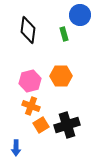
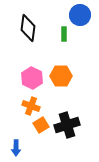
black diamond: moved 2 px up
green rectangle: rotated 16 degrees clockwise
pink hexagon: moved 2 px right, 3 px up; rotated 20 degrees counterclockwise
